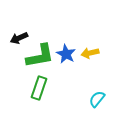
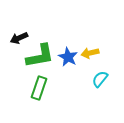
blue star: moved 2 px right, 3 px down
cyan semicircle: moved 3 px right, 20 px up
